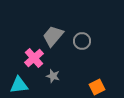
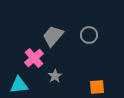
gray circle: moved 7 px right, 6 px up
gray star: moved 2 px right; rotated 24 degrees clockwise
orange square: rotated 21 degrees clockwise
